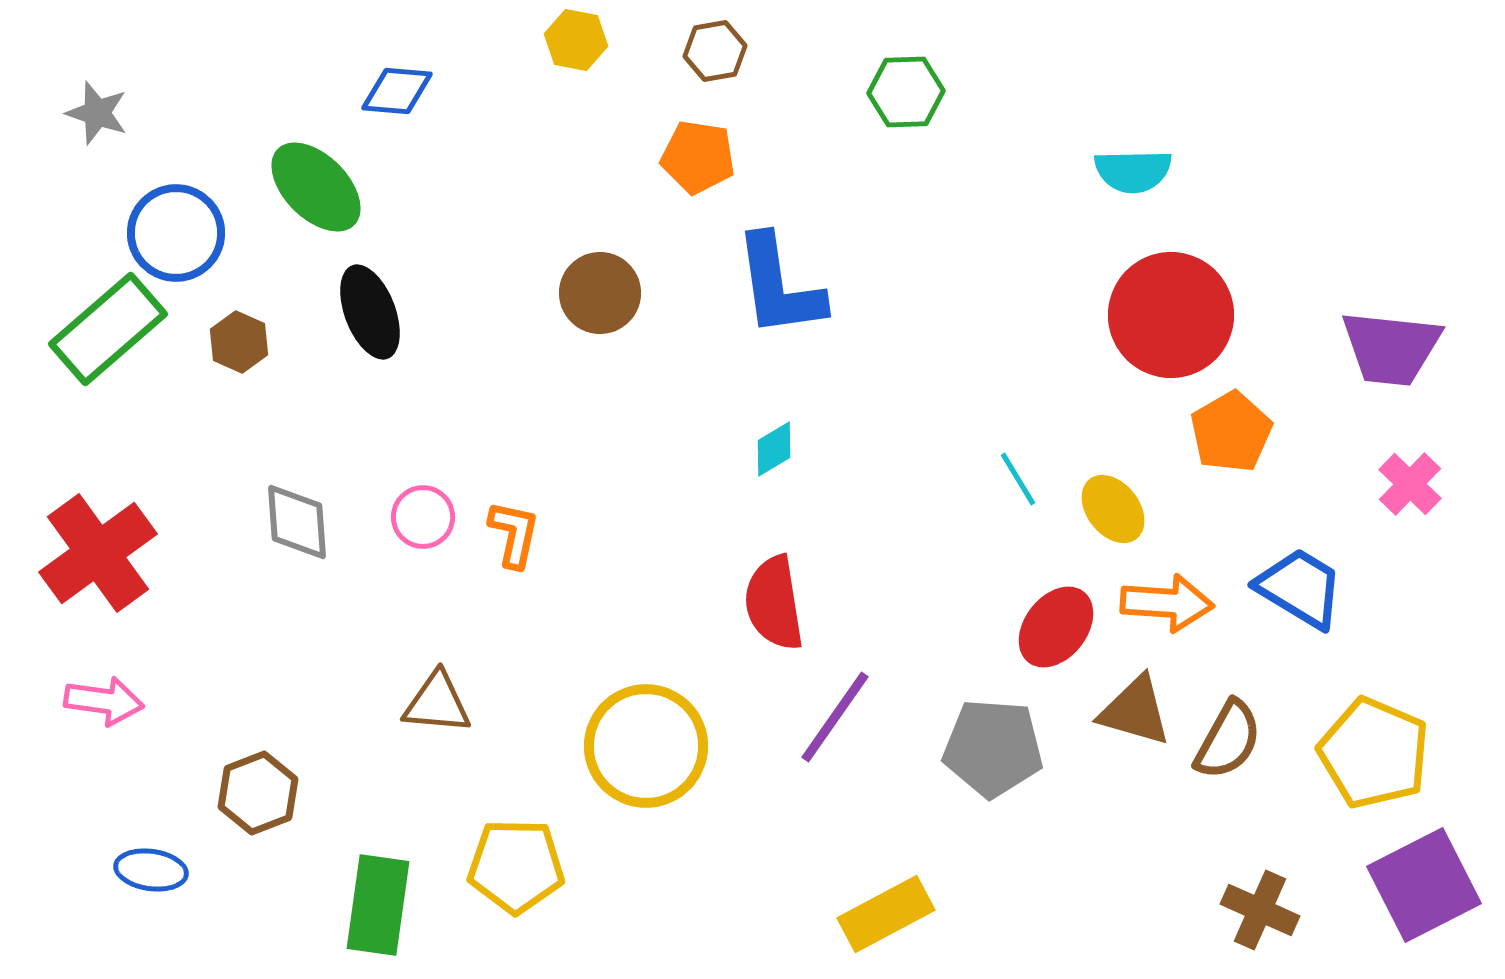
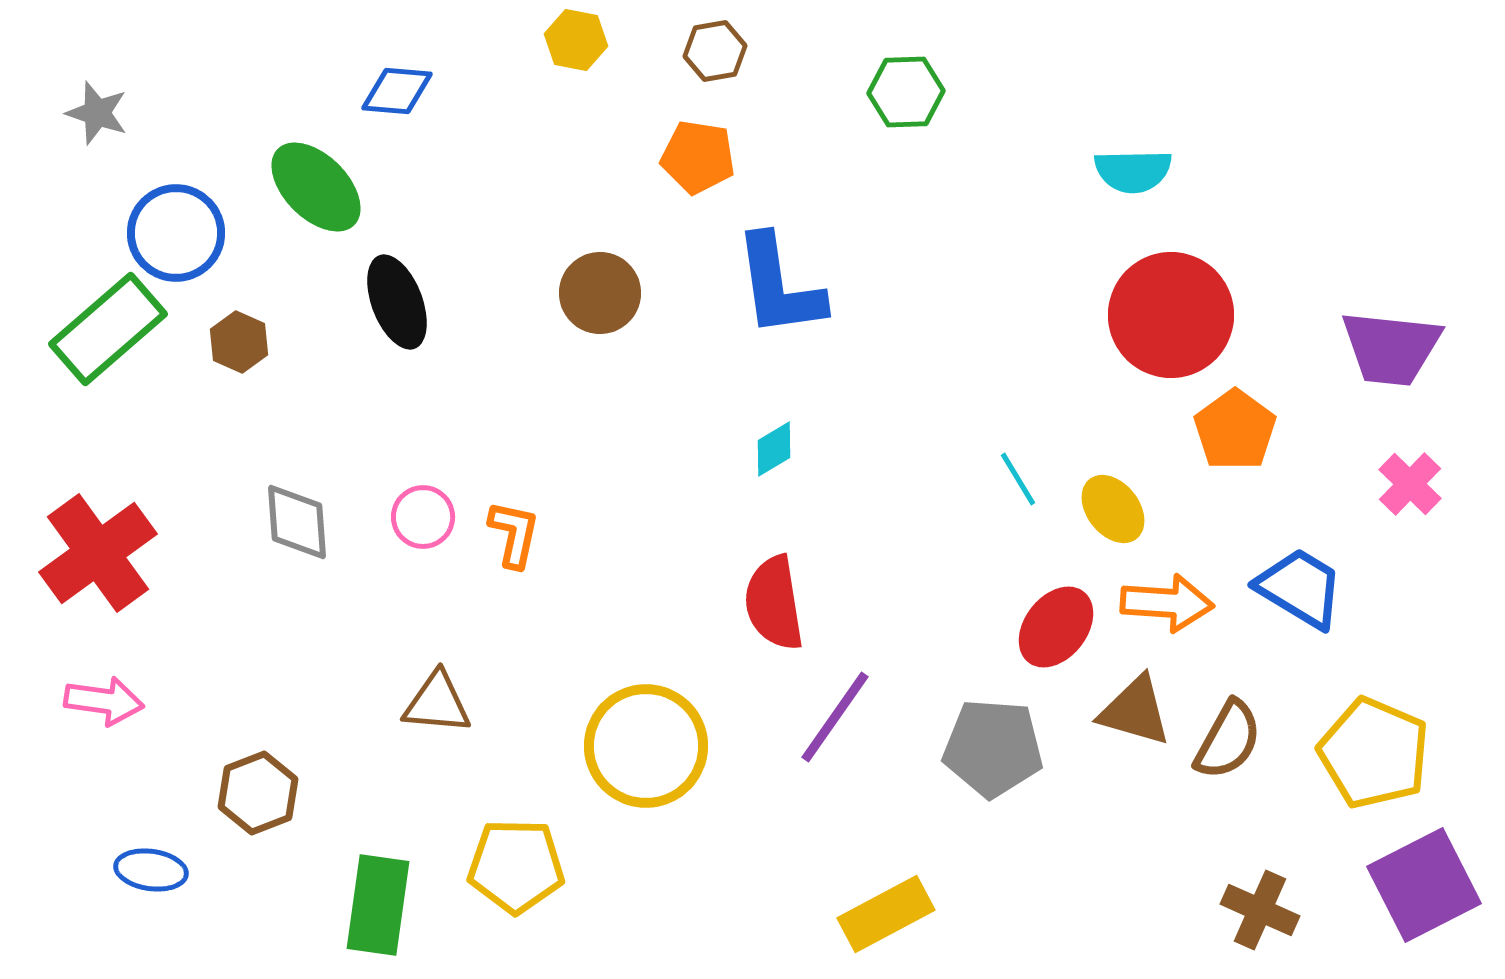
black ellipse at (370, 312): moved 27 px right, 10 px up
orange pentagon at (1231, 432): moved 4 px right, 2 px up; rotated 6 degrees counterclockwise
